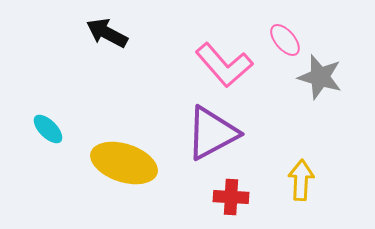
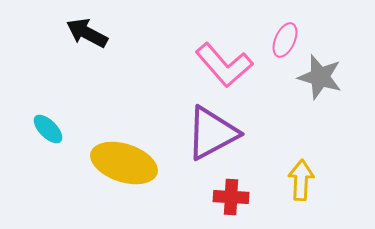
black arrow: moved 20 px left
pink ellipse: rotated 64 degrees clockwise
